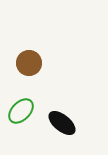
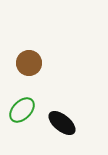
green ellipse: moved 1 px right, 1 px up
